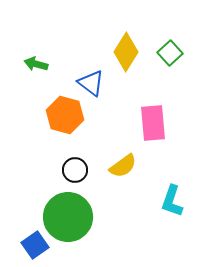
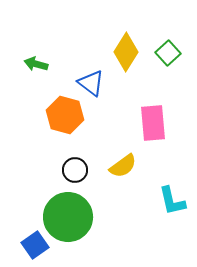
green square: moved 2 px left
cyan L-shape: rotated 32 degrees counterclockwise
